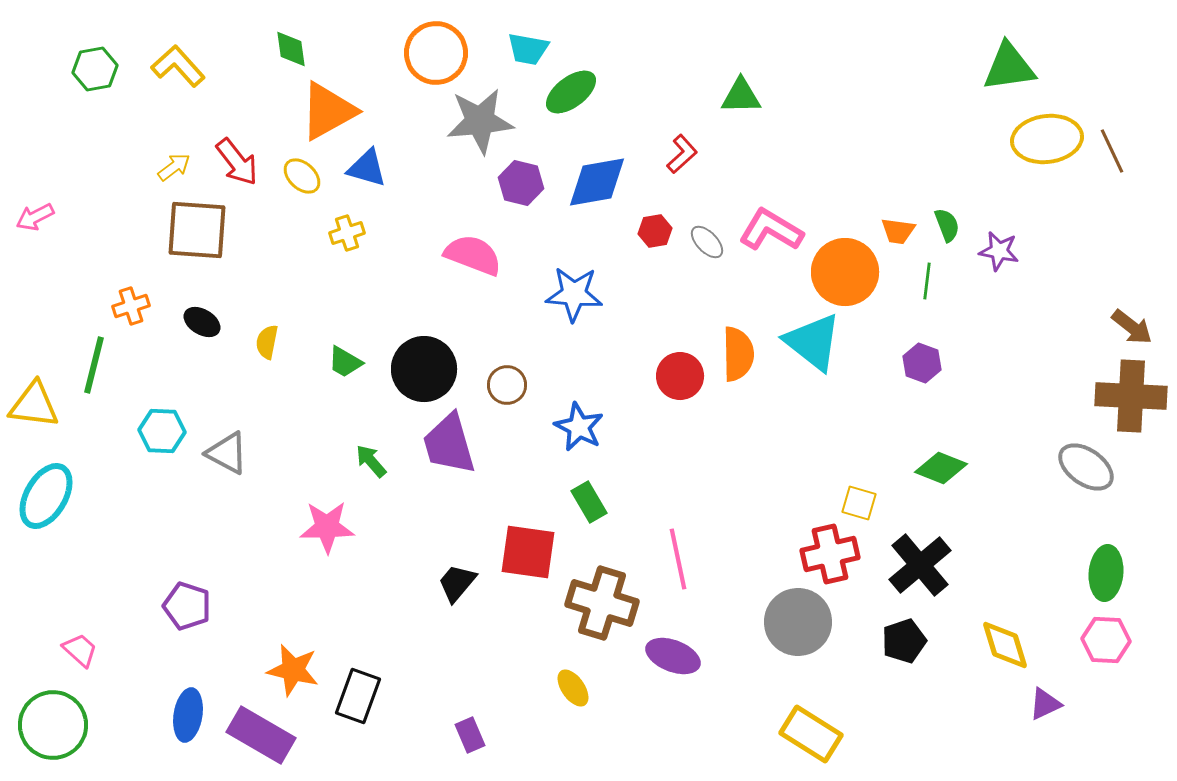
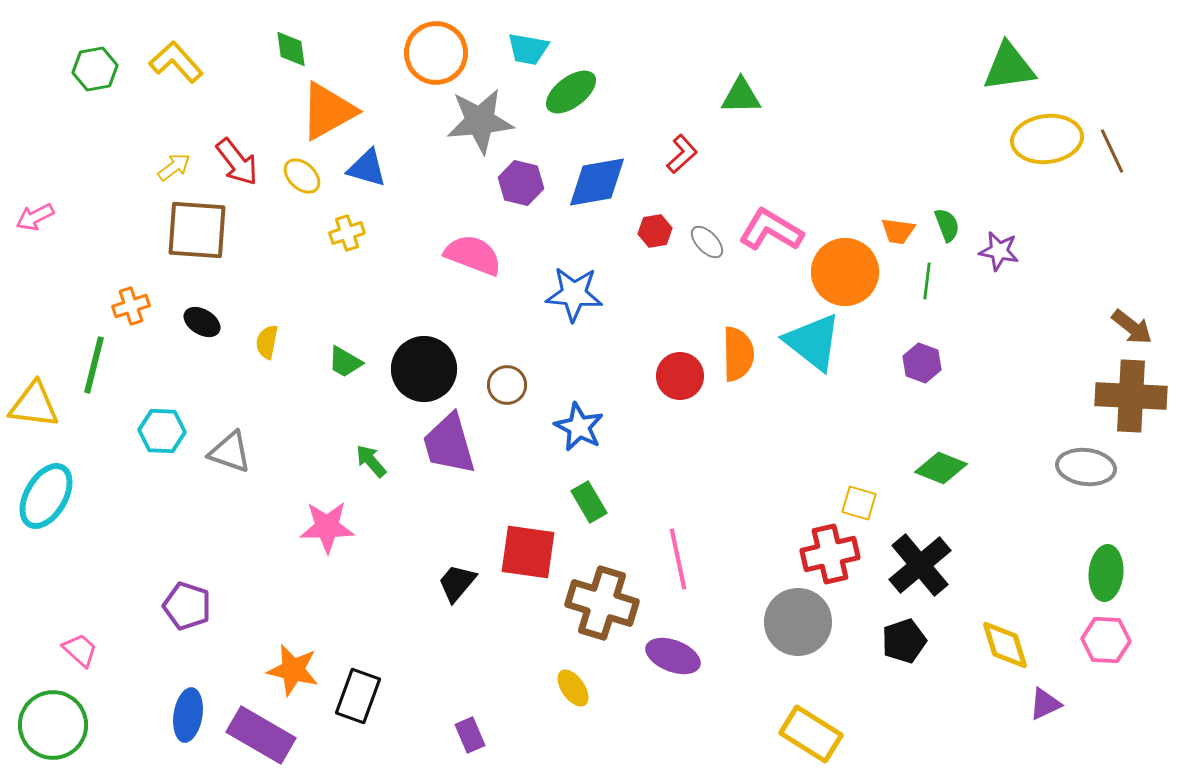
yellow L-shape at (178, 66): moved 2 px left, 4 px up
gray triangle at (227, 453): moved 3 px right, 1 px up; rotated 9 degrees counterclockwise
gray ellipse at (1086, 467): rotated 28 degrees counterclockwise
